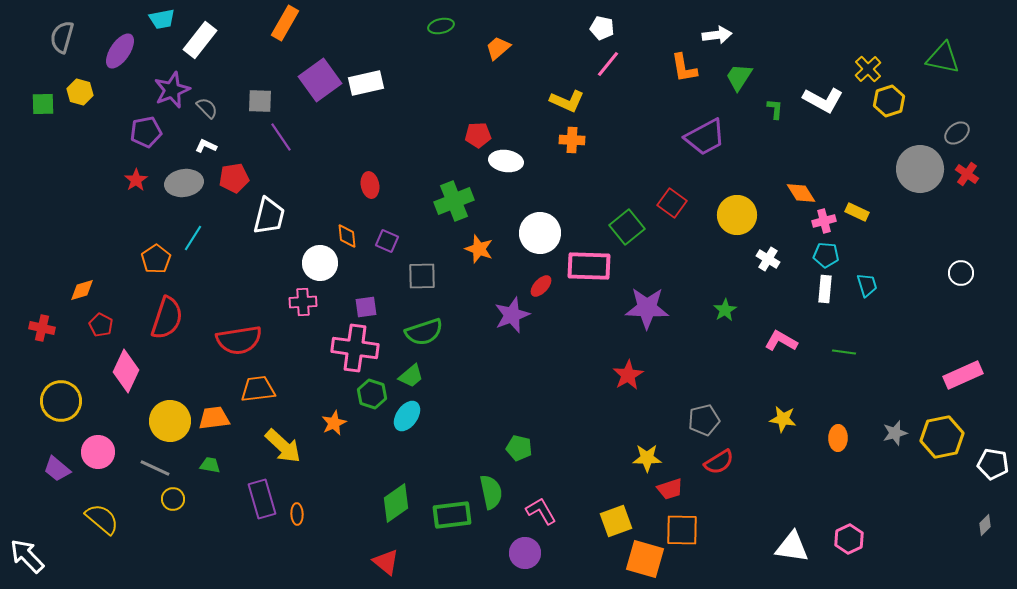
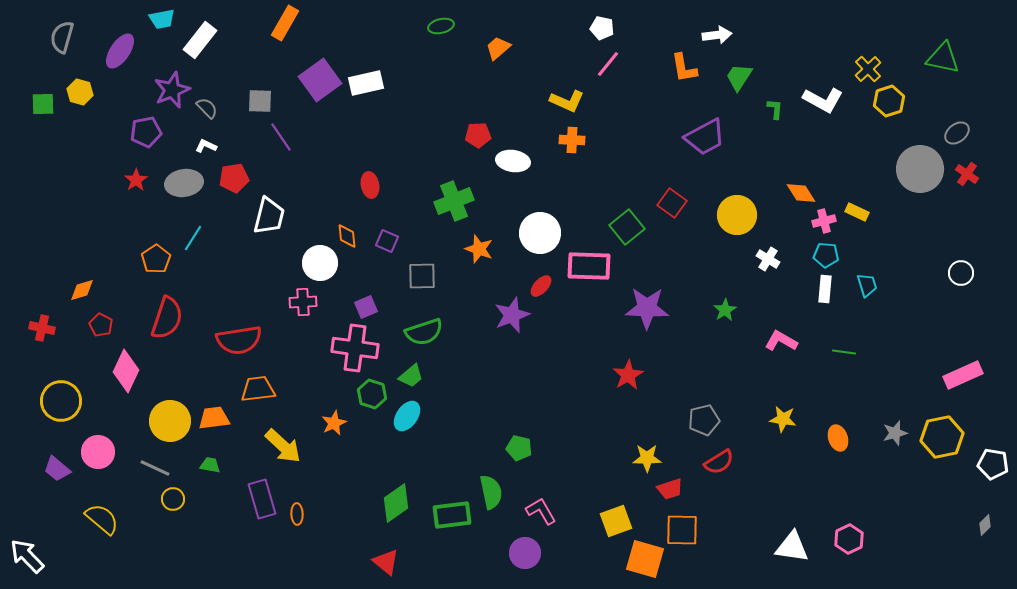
white ellipse at (506, 161): moved 7 px right
purple square at (366, 307): rotated 15 degrees counterclockwise
orange ellipse at (838, 438): rotated 20 degrees counterclockwise
